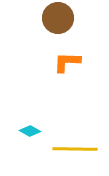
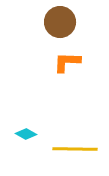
brown circle: moved 2 px right, 4 px down
cyan diamond: moved 4 px left, 3 px down
